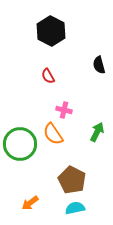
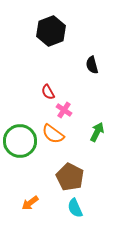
black hexagon: rotated 12 degrees clockwise
black semicircle: moved 7 px left
red semicircle: moved 16 px down
pink cross: rotated 21 degrees clockwise
orange semicircle: rotated 20 degrees counterclockwise
green circle: moved 3 px up
brown pentagon: moved 2 px left, 3 px up
cyan semicircle: rotated 102 degrees counterclockwise
